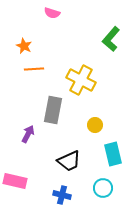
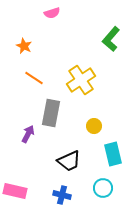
pink semicircle: rotated 35 degrees counterclockwise
orange line: moved 9 px down; rotated 36 degrees clockwise
yellow cross: rotated 28 degrees clockwise
gray rectangle: moved 2 px left, 3 px down
yellow circle: moved 1 px left, 1 px down
pink rectangle: moved 10 px down
